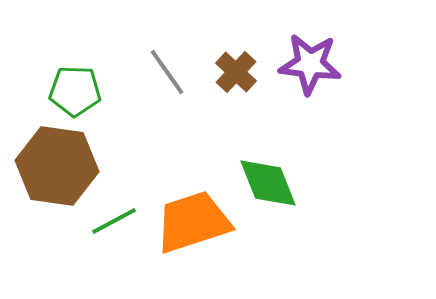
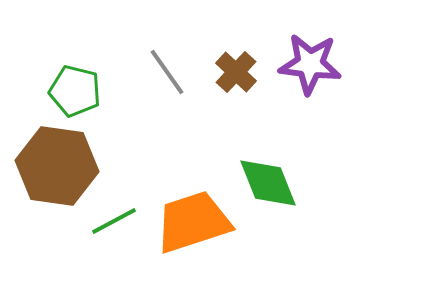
green pentagon: rotated 12 degrees clockwise
